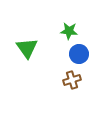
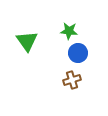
green triangle: moved 7 px up
blue circle: moved 1 px left, 1 px up
